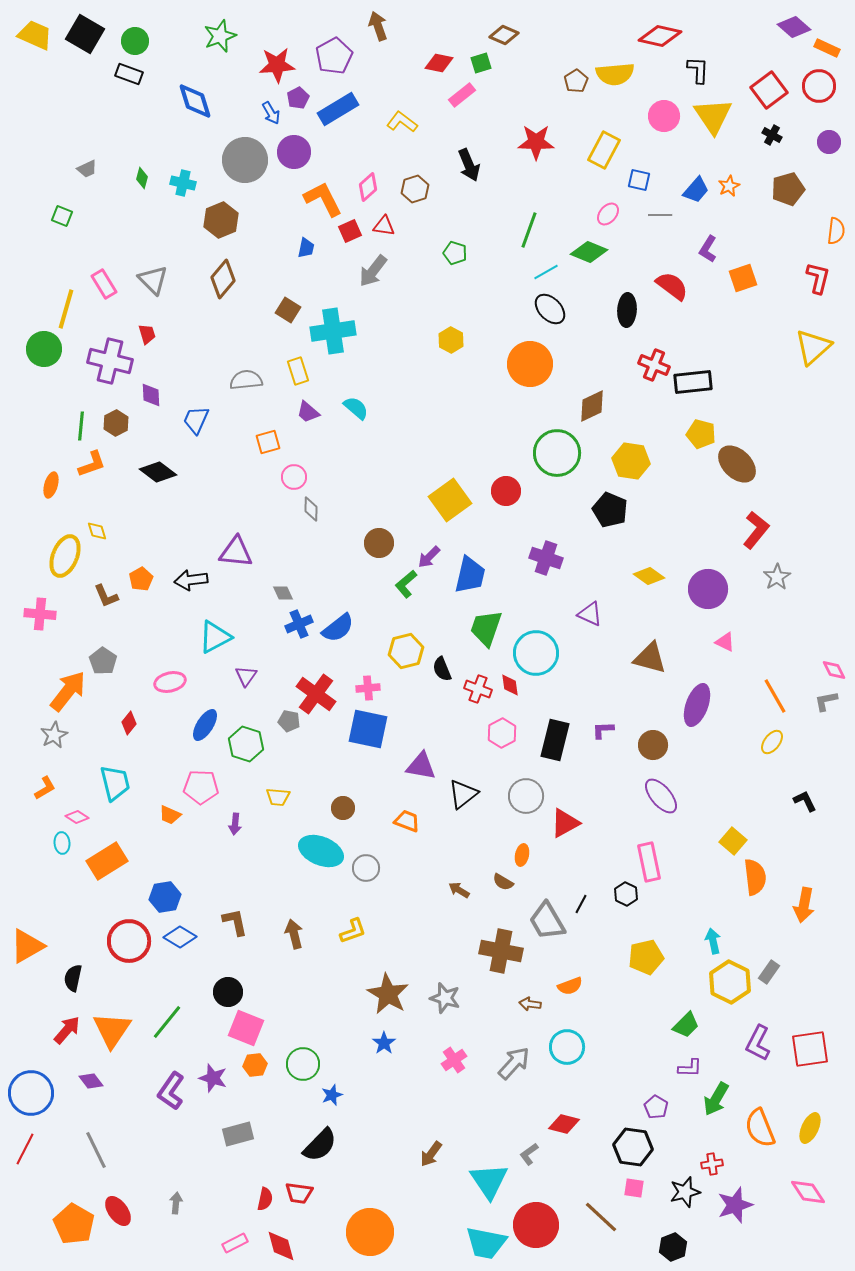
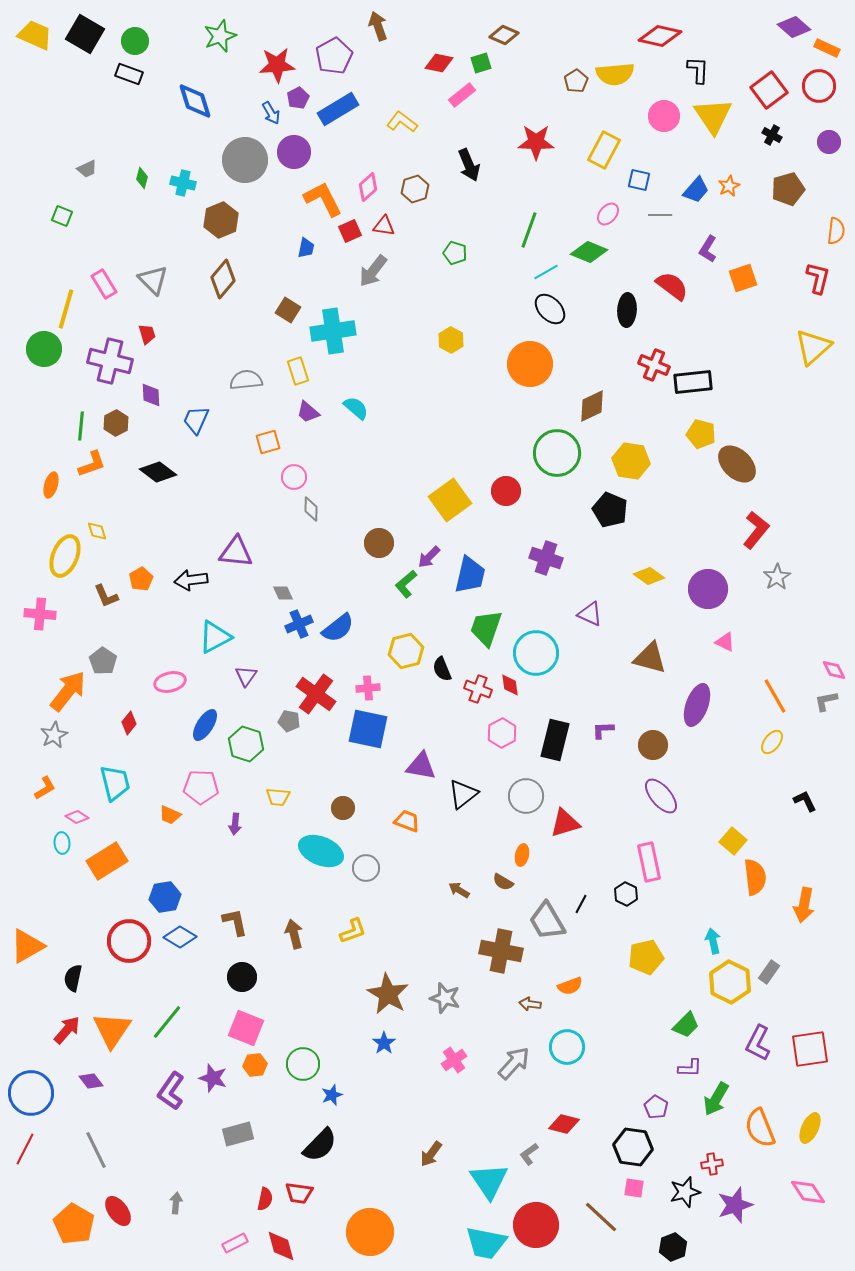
red triangle at (565, 823): rotated 12 degrees clockwise
black circle at (228, 992): moved 14 px right, 15 px up
